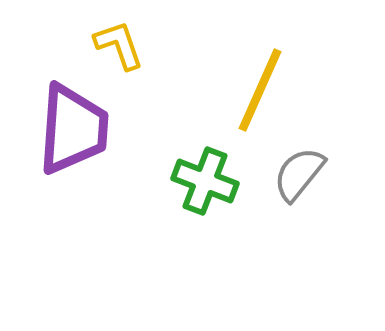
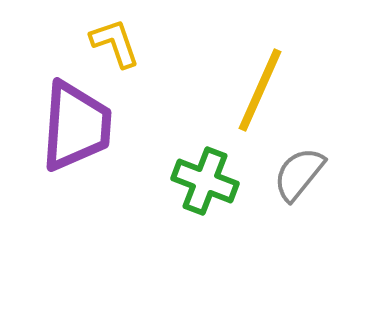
yellow L-shape: moved 4 px left, 2 px up
purple trapezoid: moved 3 px right, 3 px up
